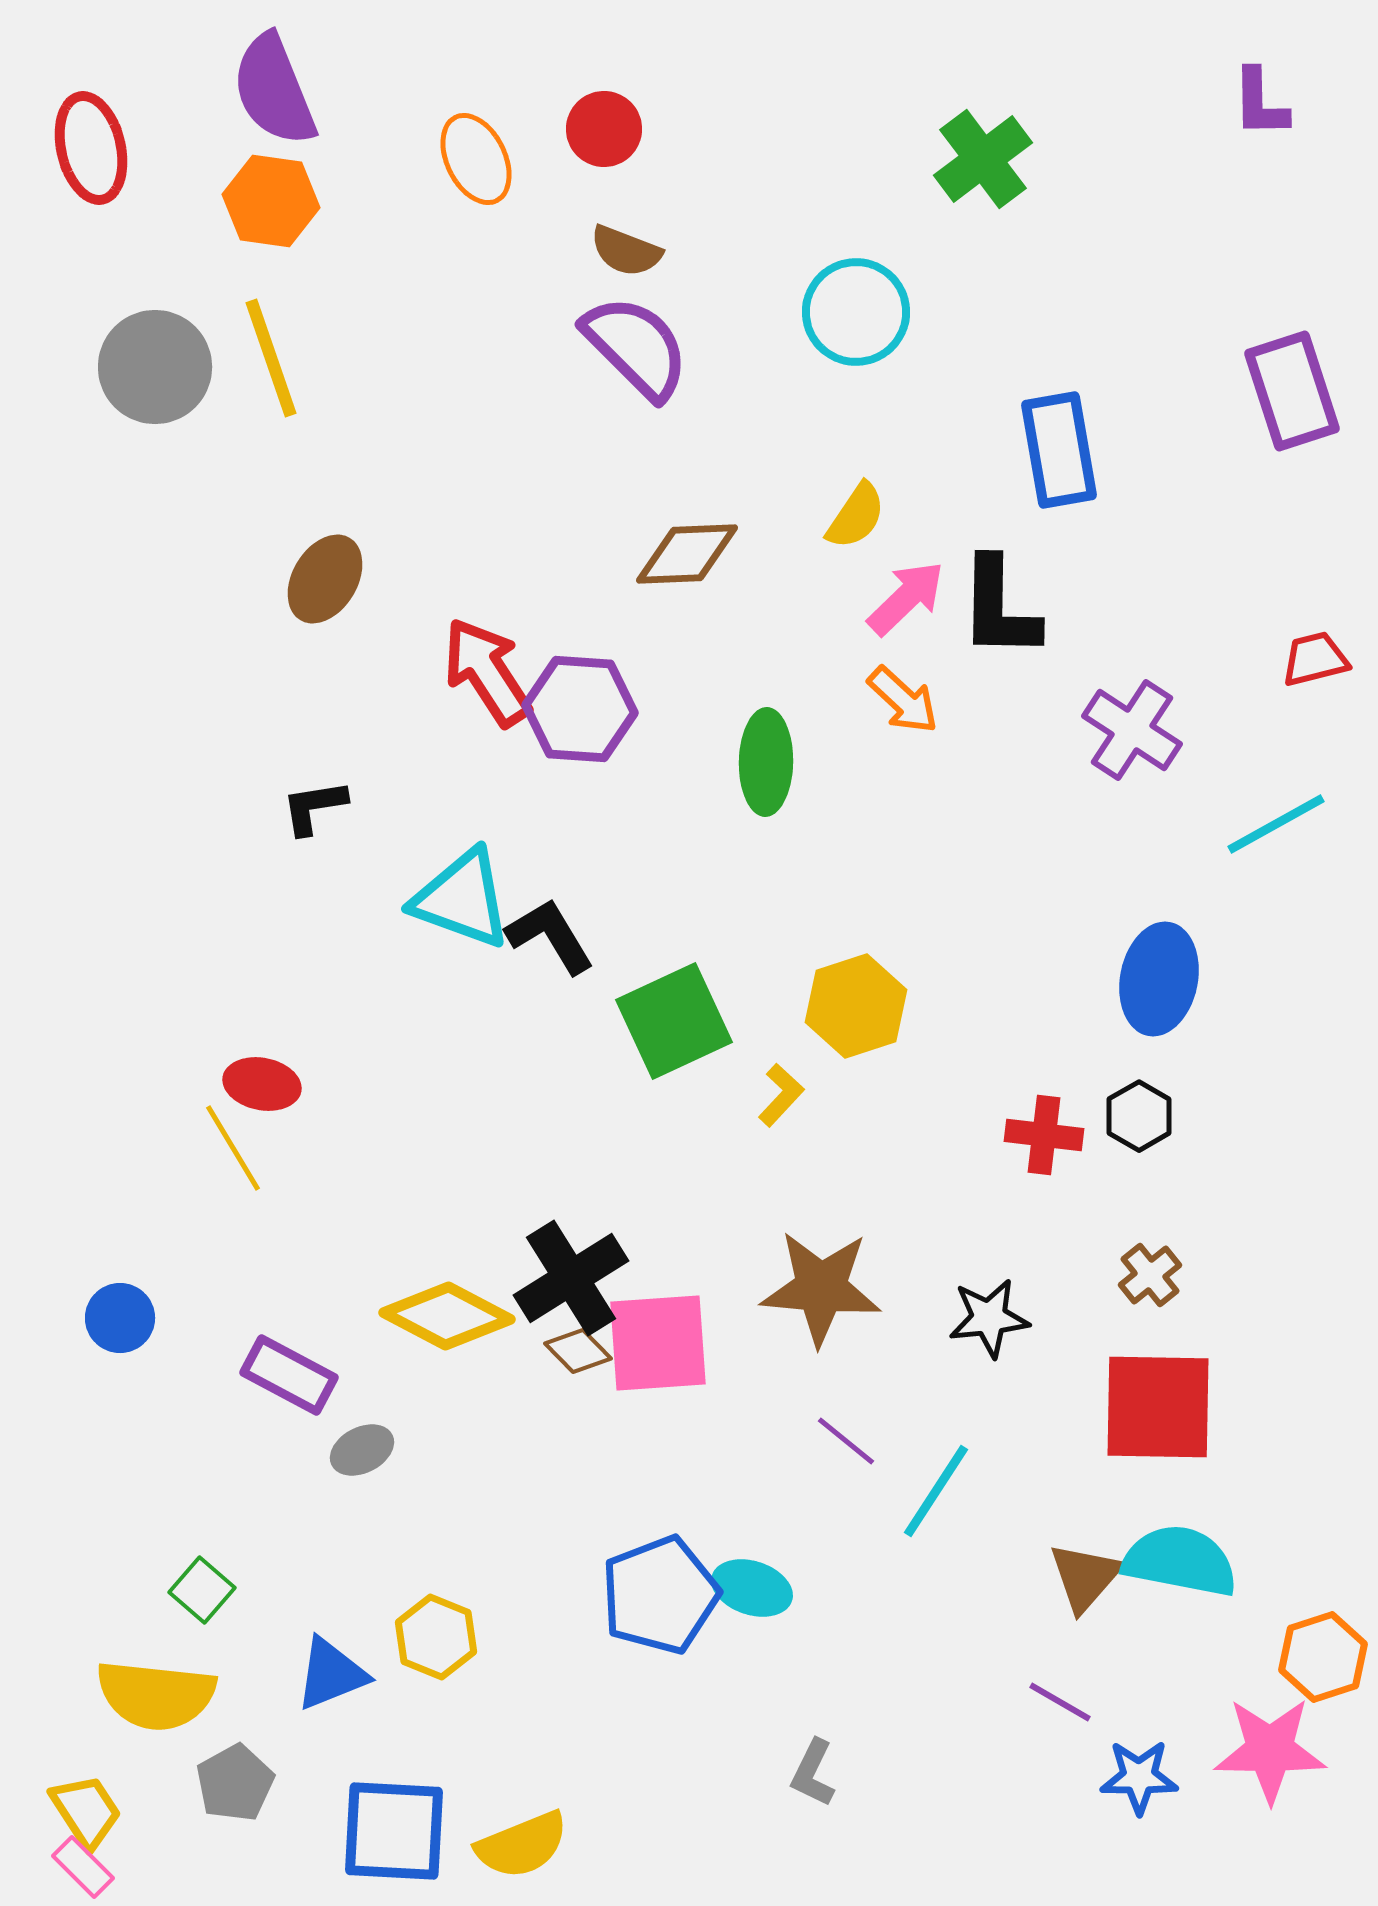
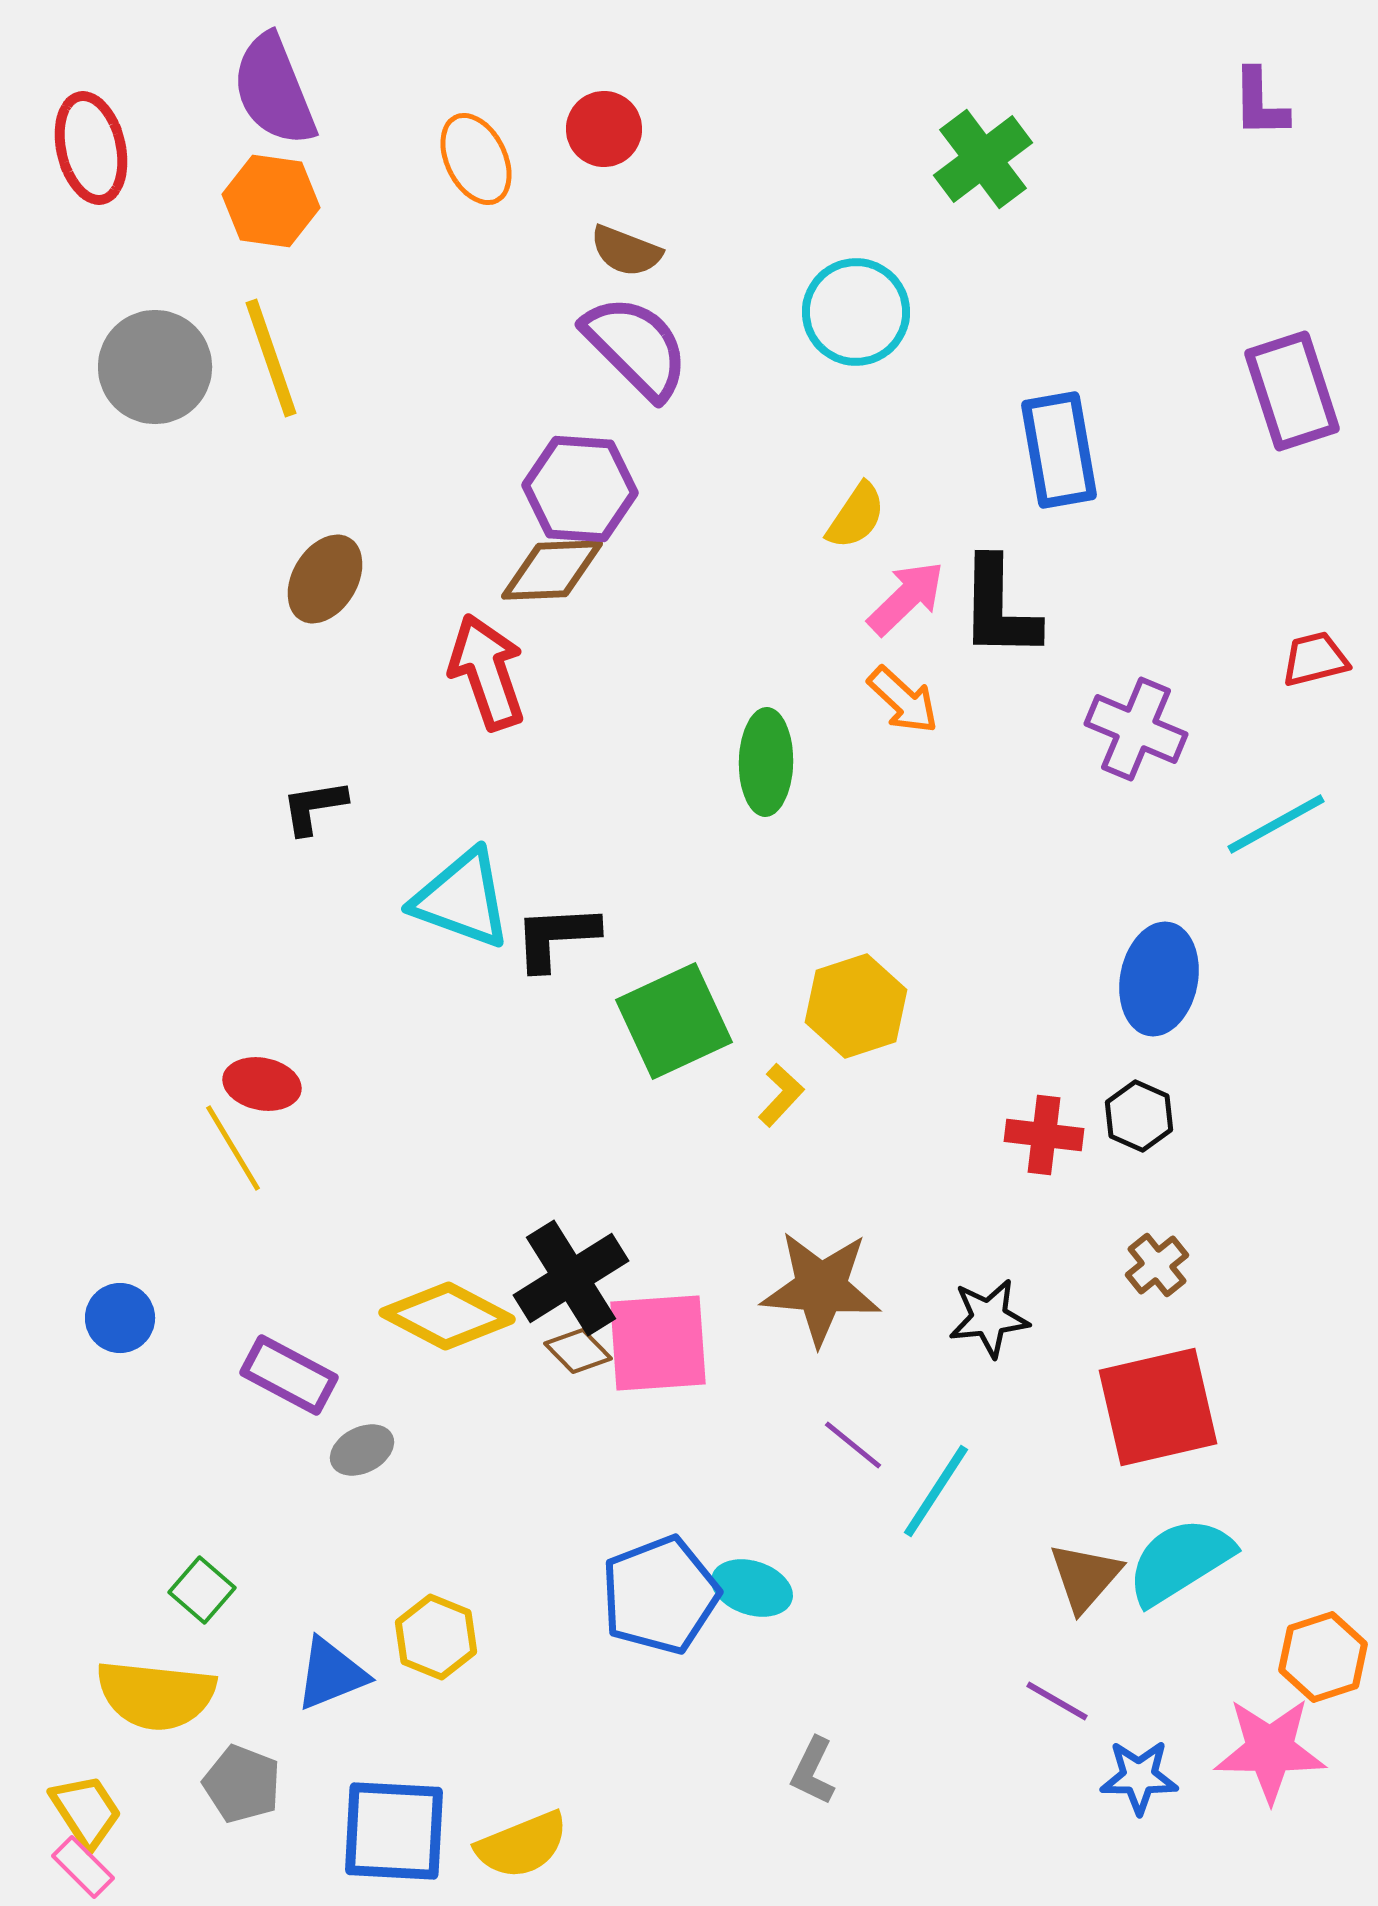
brown diamond at (687, 554): moved 135 px left, 16 px down
red arrow at (487, 672): rotated 14 degrees clockwise
purple hexagon at (580, 709): moved 220 px up
purple cross at (1132, 730): moved 4 px right, 1 px up; rotated 10 degrees counterclockwise
black L-shape at (550, 936): moved 6 px right, 1 px down; rotated 62 degrees counterclockwise
black hexagon at (1139, 1116): rotated 6 degrees counterclockwise
brown cross at (1150, 1275): moved 7 px right, 10 px up
red square at (1158, 1407): rotated 14 degrees counterclockwise
purple line at (846, 1441): moved 7 px right, 4 px down
cyan semicircle at (1180, 1561): rotated 43 degrees counterclockwise
purple line at (1060, 1702): moved 3 px left, 1 px up
gray L-shape at (813, 1773): moved 2 px up
gray pentagon at (235, 1783): moved 7 px right, 1 px down; rotated 22 degrees counterclockwise
